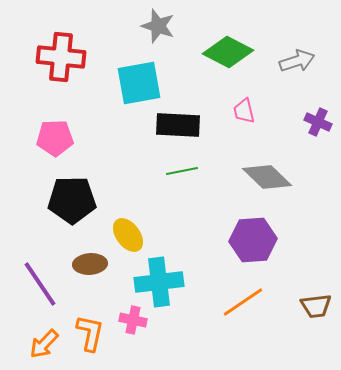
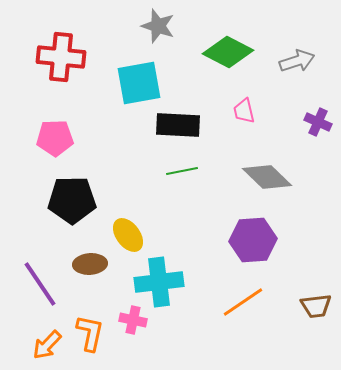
orange arrow: moved 3 px right, 1 px down
